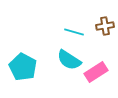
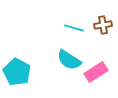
brown cross: moved 2 px left, 1 px up
cyan line: moved 4 px up
cyan pentagon: moved 6 px left, 5 px down
